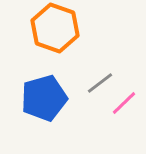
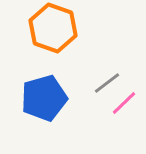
orange hexagon: moved 2 px left
gray line: moved 7 px right
